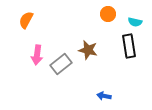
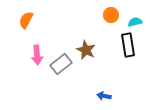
orange circle: moved 3 px right, 1 px down
cyan semicircle: rotated 152 degrees clockwise
black rectangle: moved 1 px left, 1 px up
brown star: moved 2 px left; rotated 12 degrees clockwise
pink arrow: rotated 12 degrees counterclockwise
